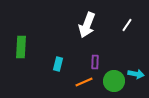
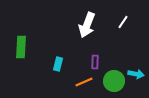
white line: moved 4 px left, 3 px up
